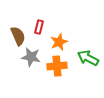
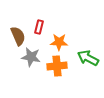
orange star: rotated 24 degrees clockwise
